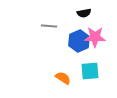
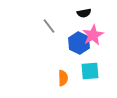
gray line: rotated 49 degrees clockwise
pink star: moved 2 px left, 2 px up; rotated 30 degrees counterclockwise
blue hexagon: moved 2 px down; rotated 10 degrees counterclockwise
orange semicircle: rotated 56 degrees clockwise
